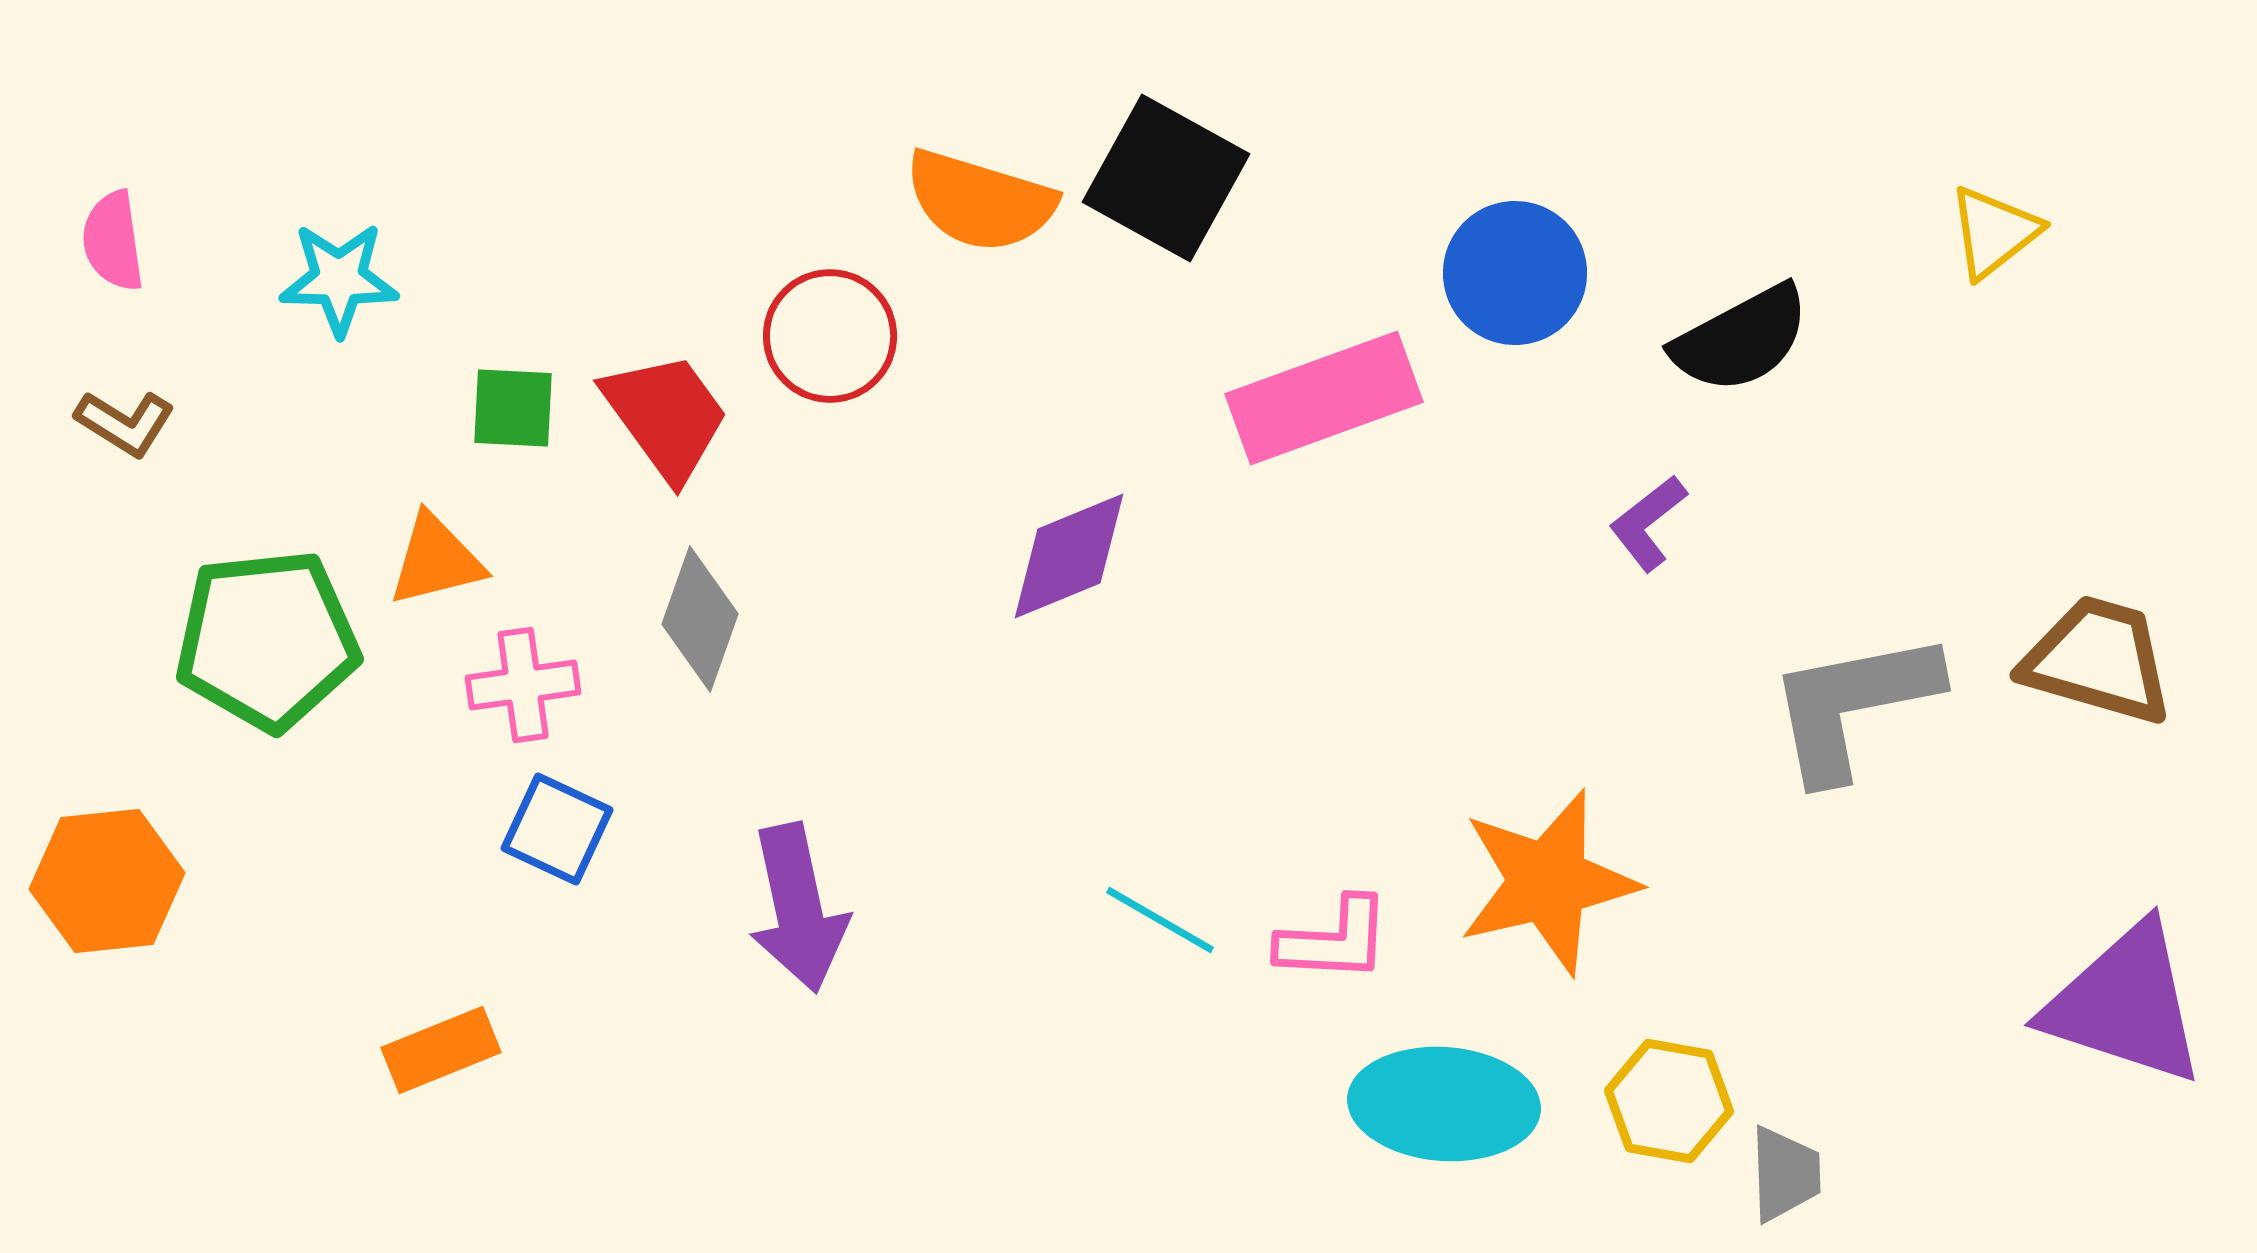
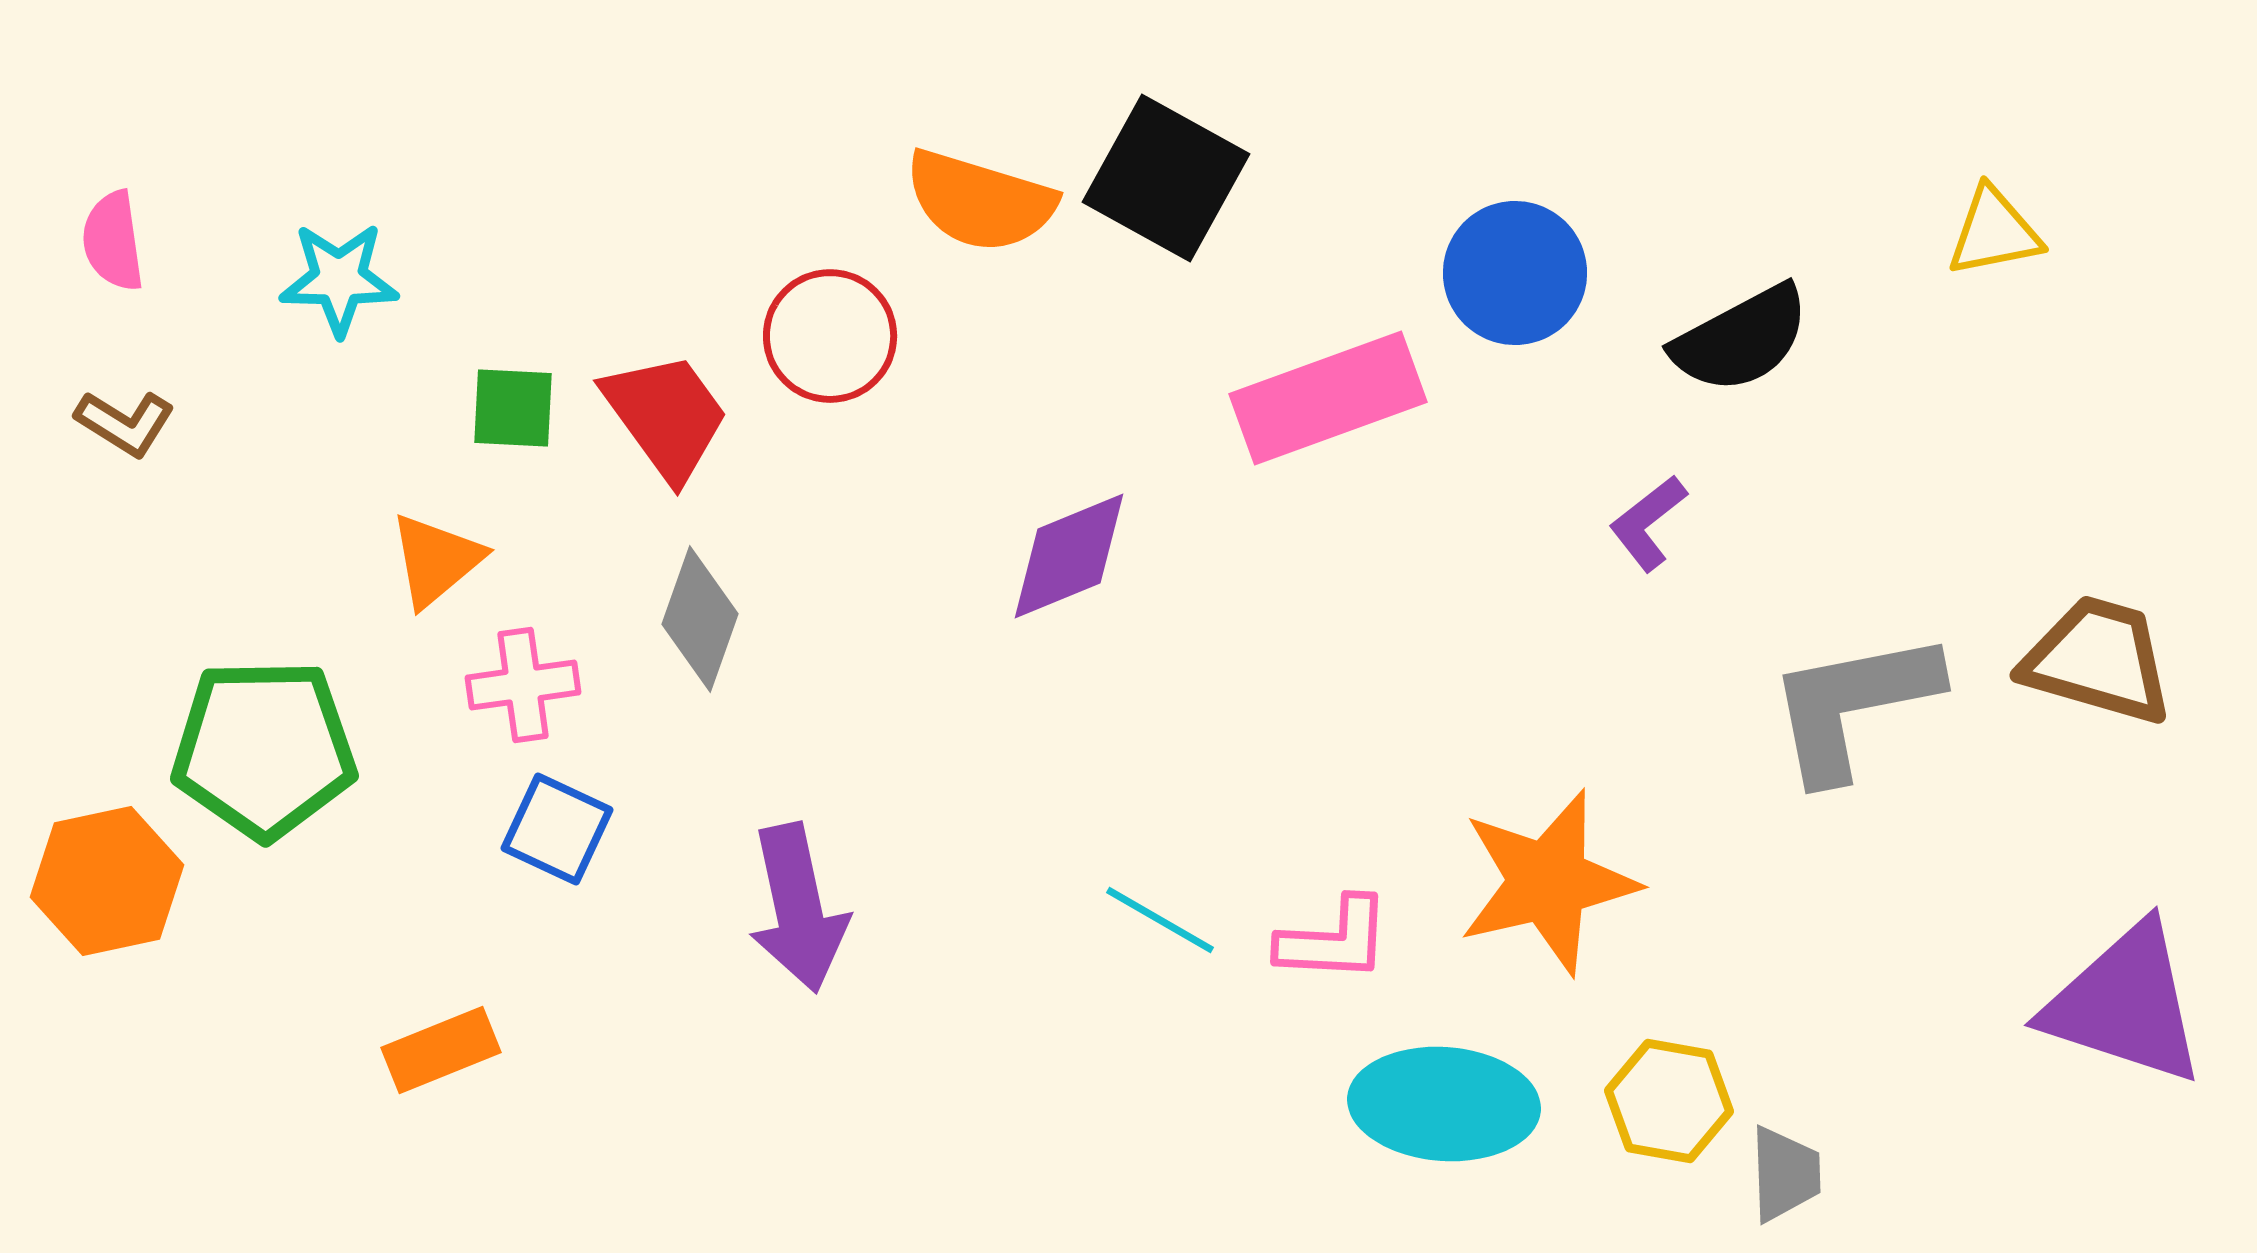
yellow triangle: rotated 27 degrees clockwise
pink rectangle: moved 4 px right
orange triangle: rotated 26 degrees counterclockwise
green pentagon: moved 3 px left, 109 px down; rotated 5 degrees clockwise
orange hexagon: rotated 6 degrees counterclockwise
